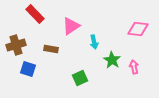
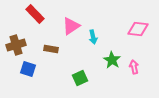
cyan arrow: moved 1 px left, 5 px up
